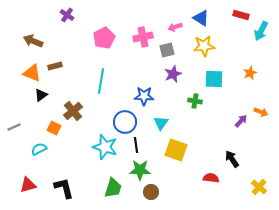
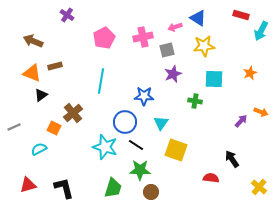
blue triangle: moved 3 px left
brown cross: moved 2 px down
black line: rotated 49 degrees counterclockwise
